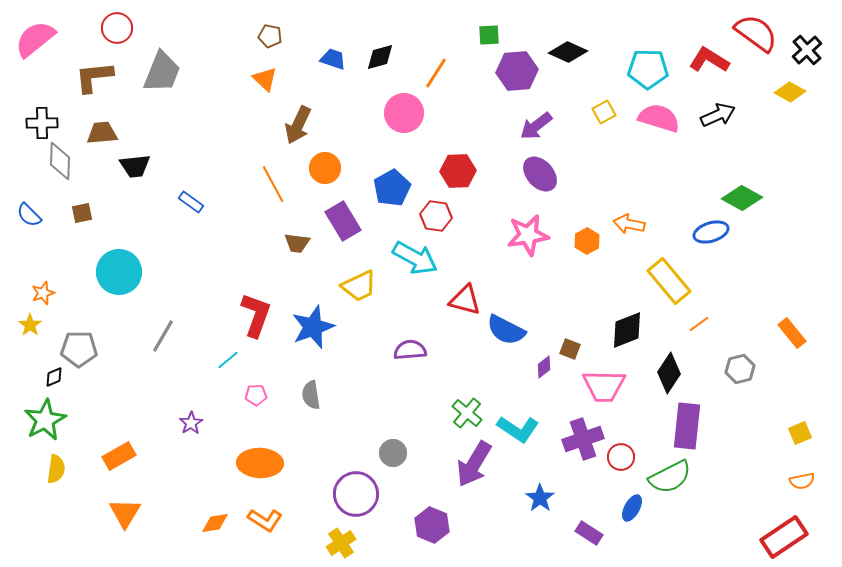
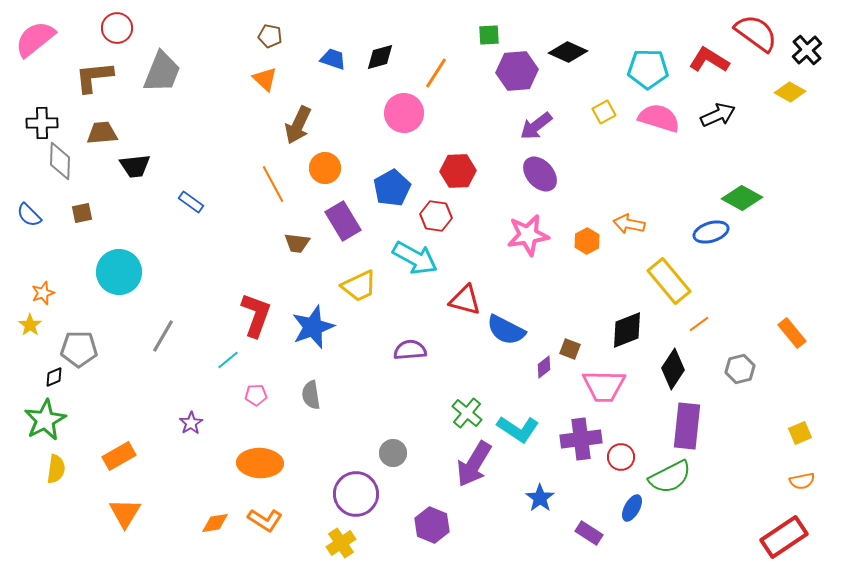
black diamond at (669, 373): moved 4 px right, 4 px up
purple cross at (583, 439): moved 2 px left; rotated 12 degrees clockwise
